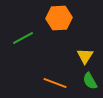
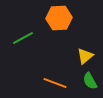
yellow triangle: rotated 18 degrees clockwise
